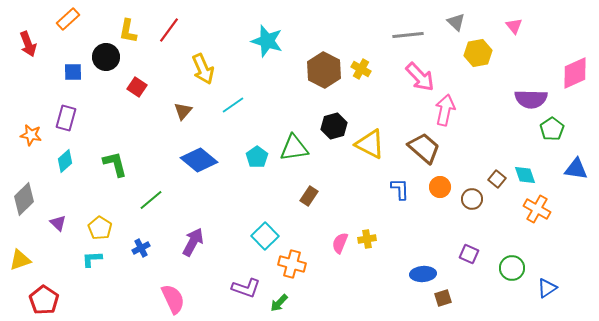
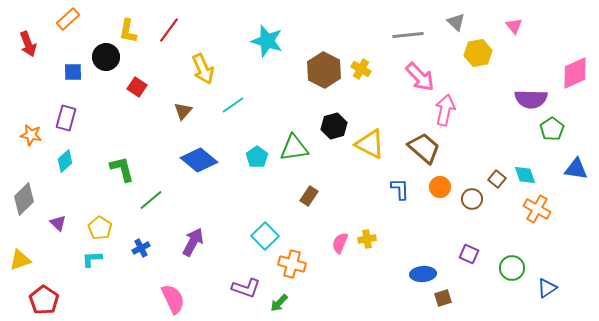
green L-shape at (115, 164): moved 7 px right, 5 px down
